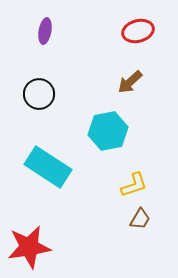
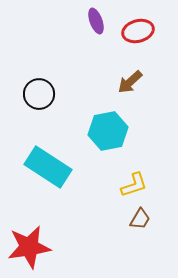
purple ellipse: moved 51 px right, 10 px up; rotated 30 degrees counterclockwise
